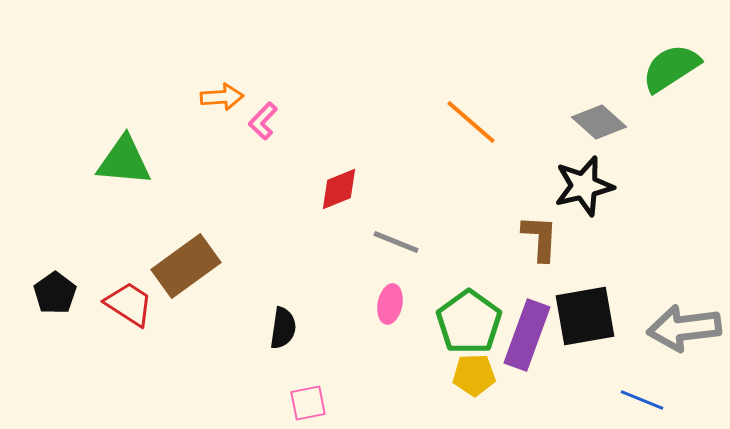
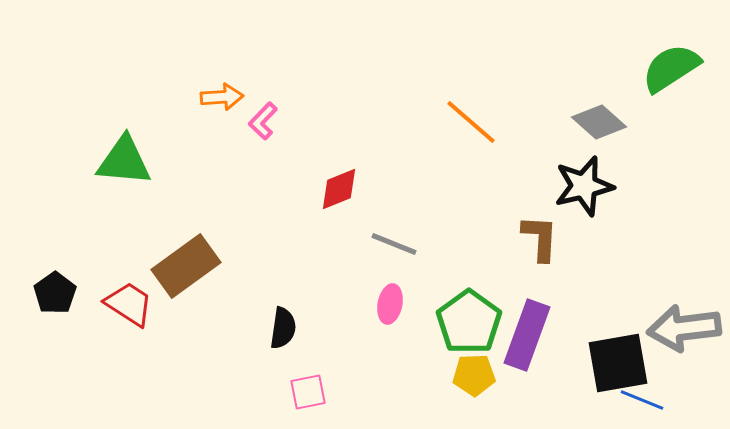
gray line: moved 2 px left, 2 px down
black square: moved 33 px right, 47 px down
pink square: moved 11 px up
